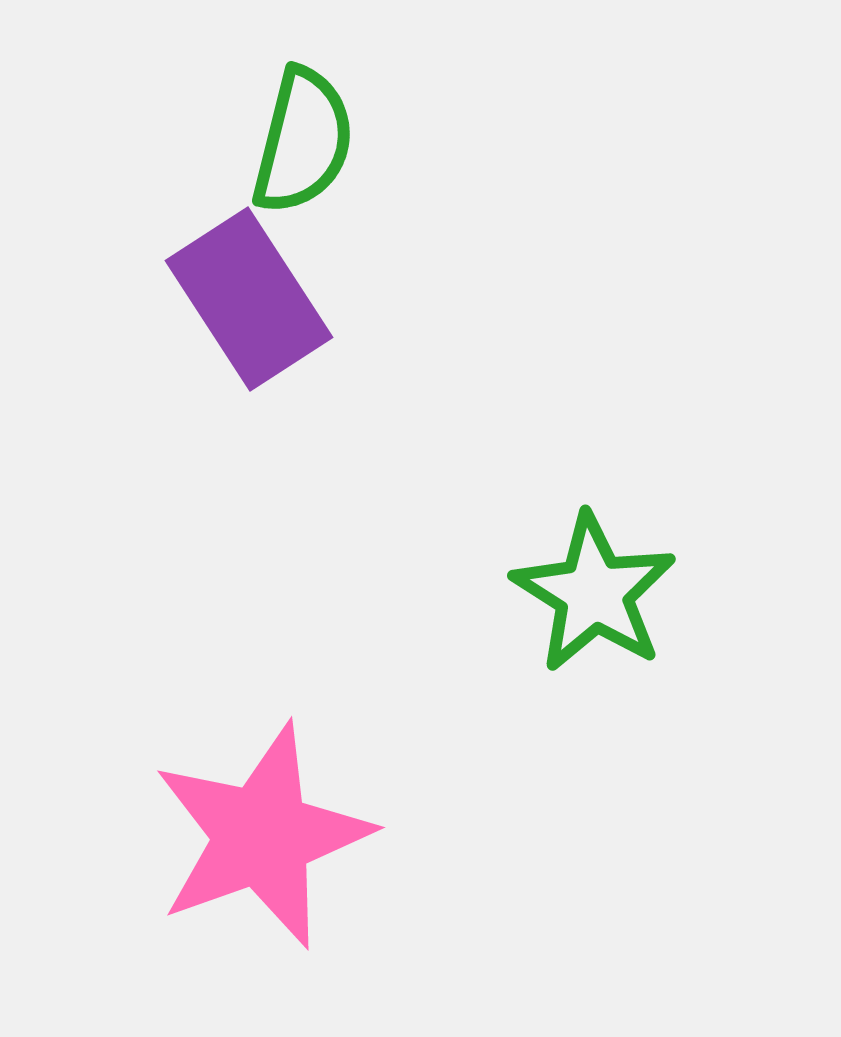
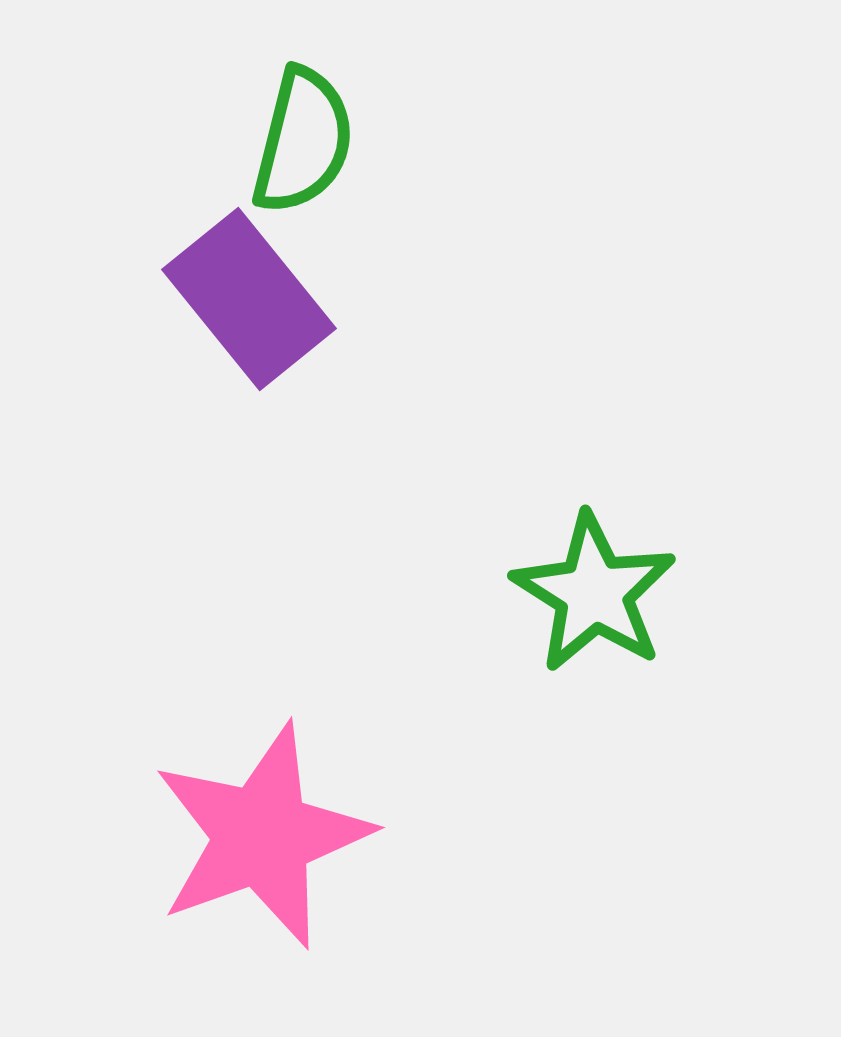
purple rectangle: rotated 6 degrees counterclockwise
